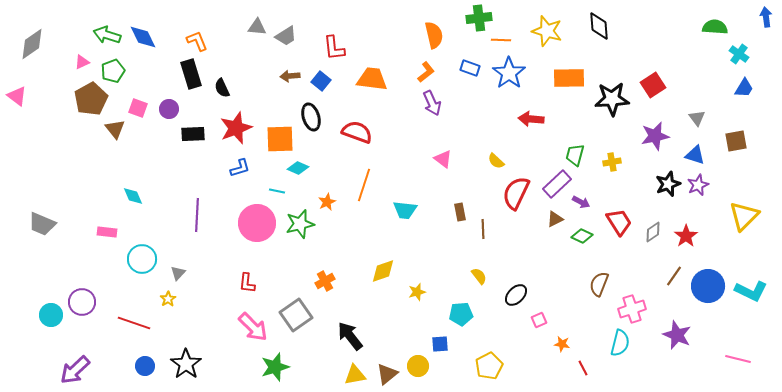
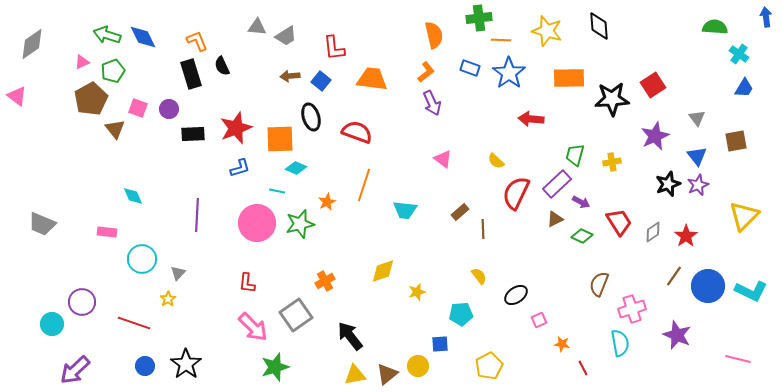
black semicircle at (222, 88): moved 22 px up
purple star at (655, 136): rotated 12 degrees counterclockwise
blue triangle at (695, 155): moved 2 px right, 1 px down; rotated 35 degrees clockwise
cyan diamond at (298, 168): moved 2 px left
brown rectangle at (460, 212): rotated 60 degrees clockwise
black ellipse at (516, 295): rotated 10 degrees clockwise
cyan circle at (51, 315): moved 1 px right, 9 px down
cyan semicircle at (620, 343): rotated 24 degrees counterclockwise
